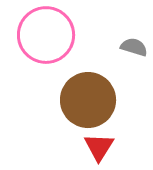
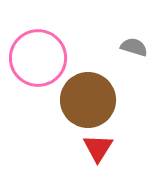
pink circle: moved 8 px left, 23 px down
red triangle: moved 1 px left, 1 px down
